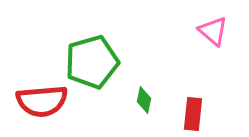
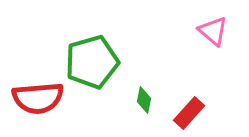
red semicircle: moved 4 px left, 3 px up
red rectangle: moved 4 px left, 1 px up; rotated 36 degrees clockwise
